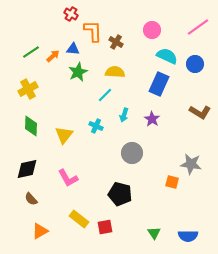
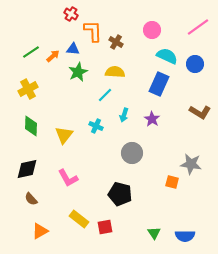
blue semicircle: moved 3 px left
